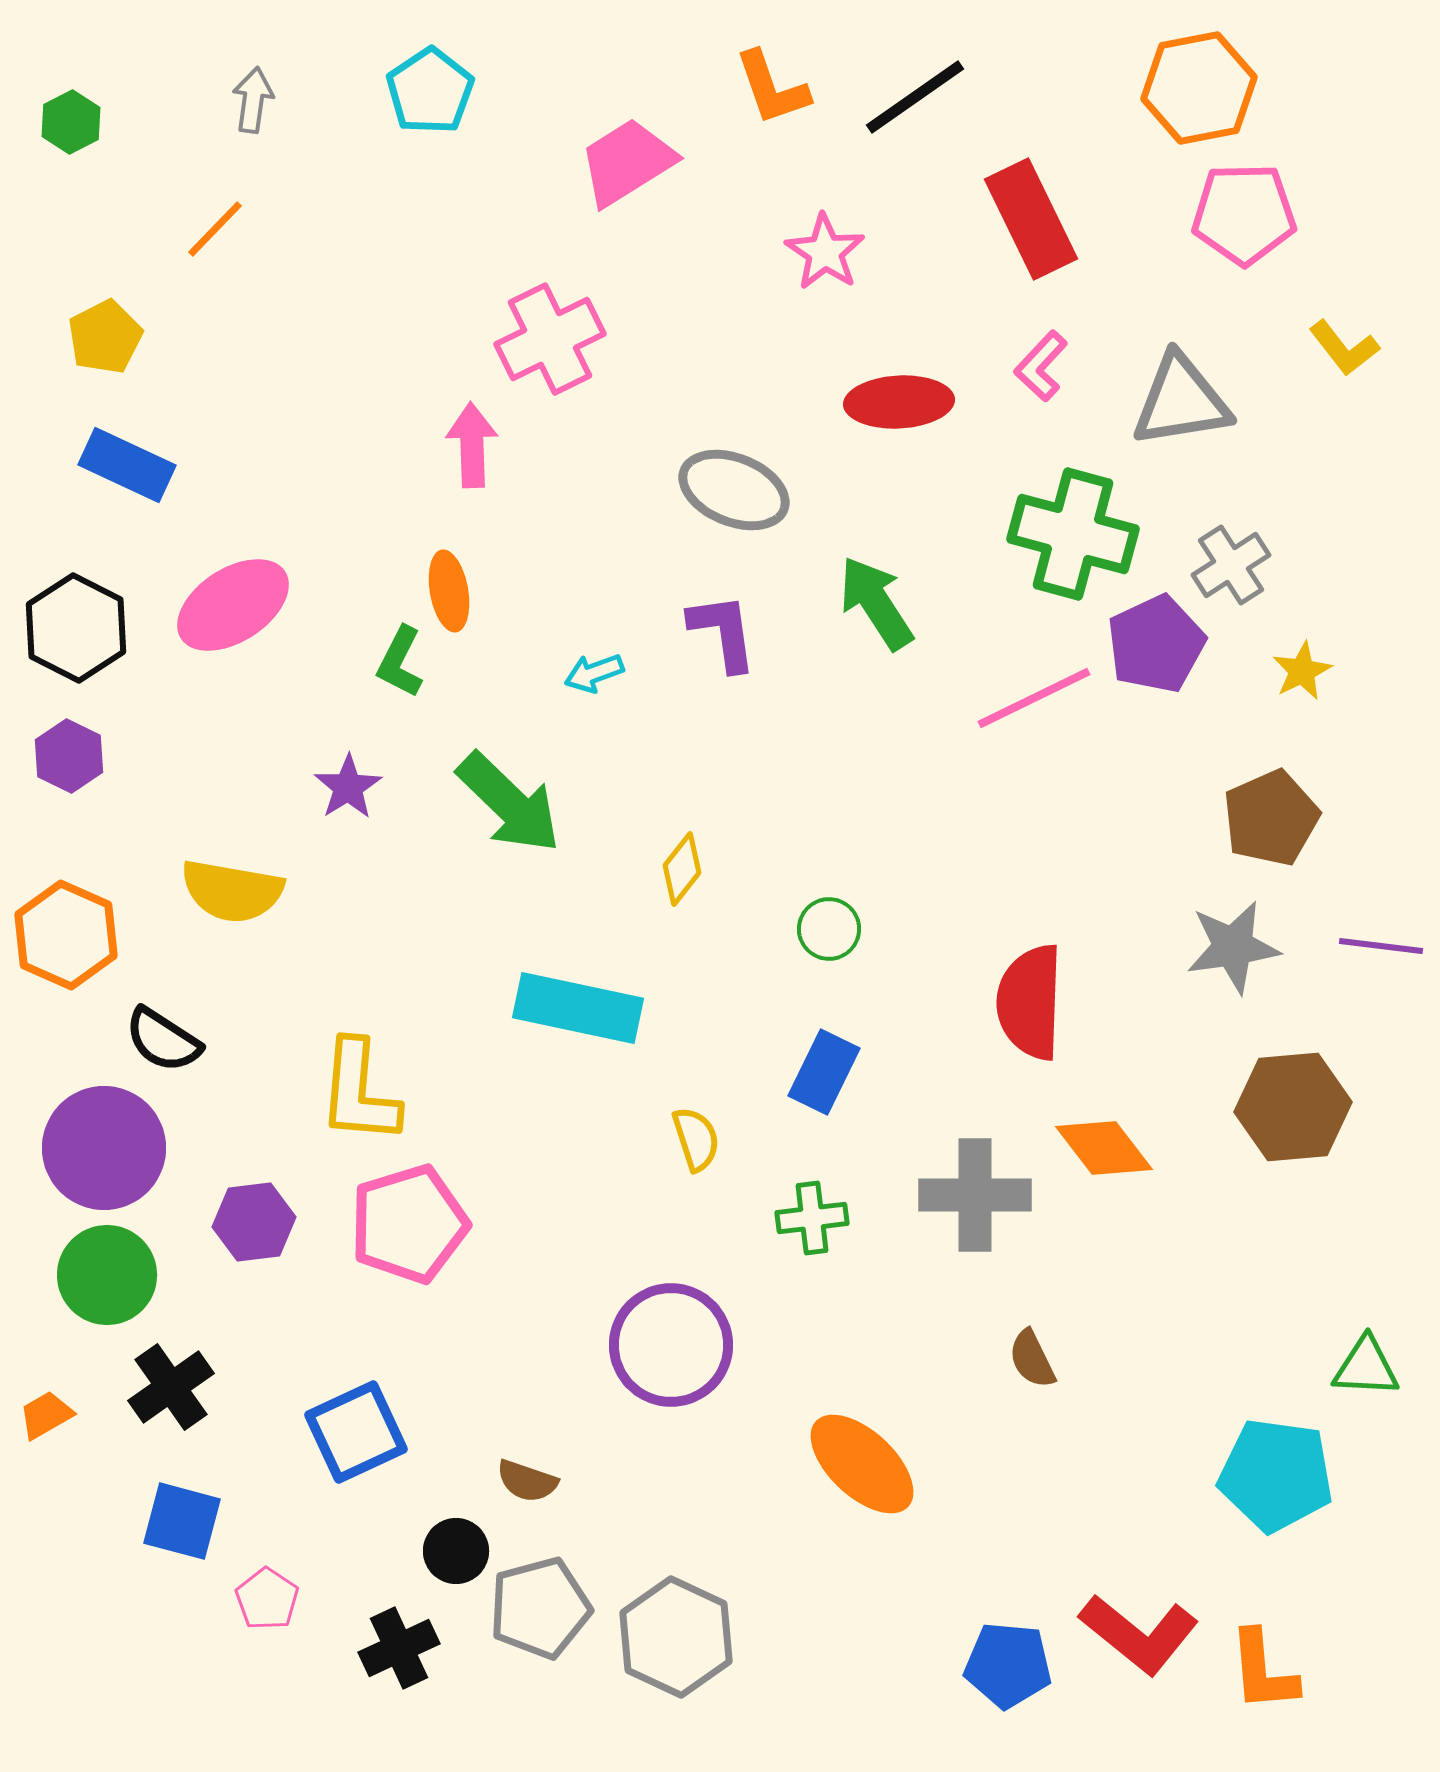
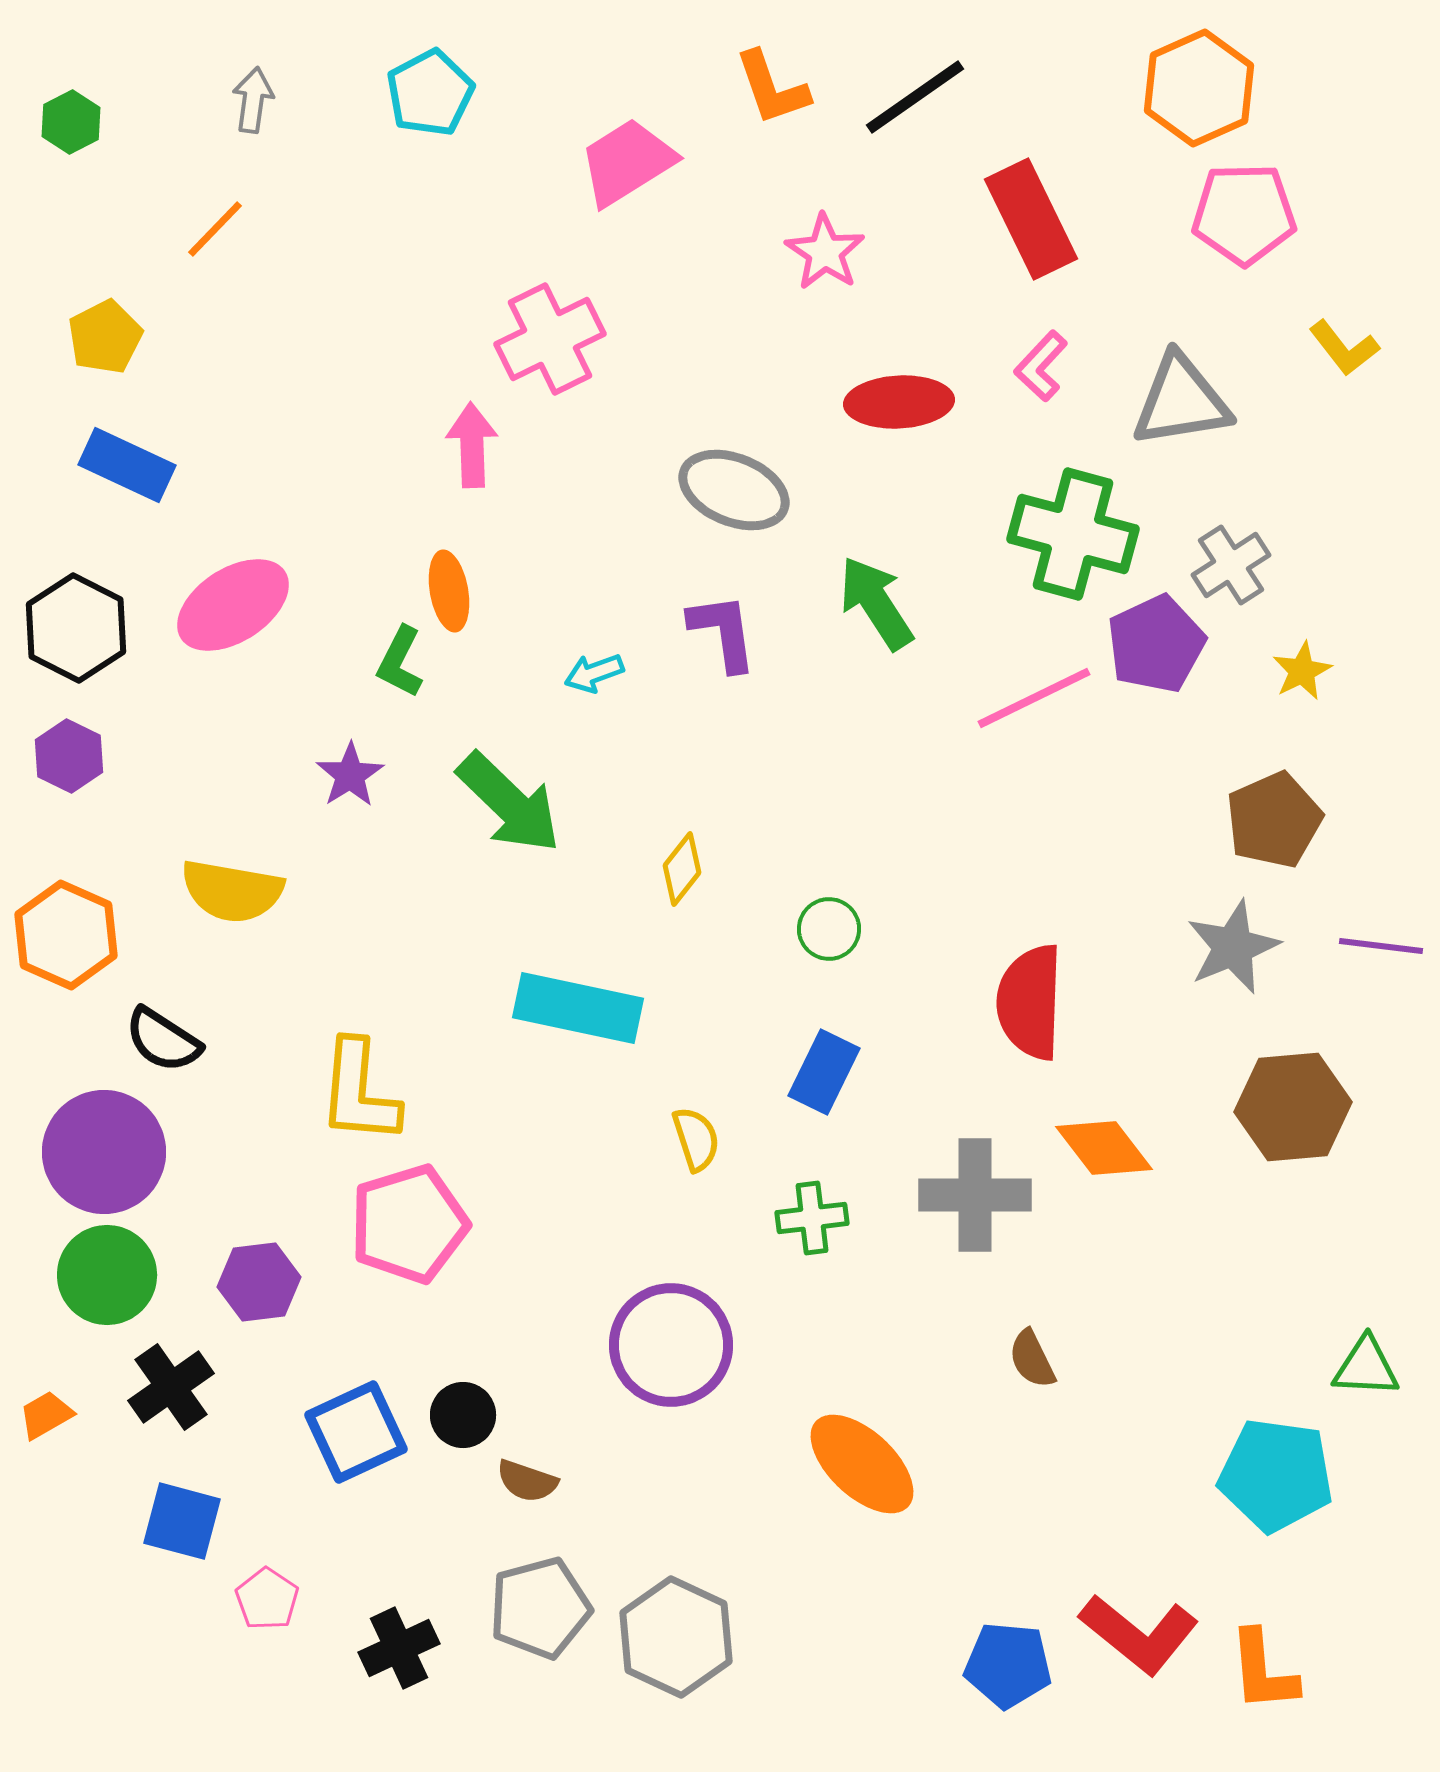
orange hexagon at (1199, 88): rotated 13 degrees counterclockwise
cyan pentagon at (430, 91): moved 2 px down; rotated 6 degrees clockwise
purple star at (348, 787): moved 2 px right, 12 px up
brown pentagon at (1271, 818): moved 3 px right, 2 px down
gray star at (1233, 947): rotated 14 degrees counterclockwise
purple circle at (104, 1148): moved 4 px down
purple hexagon at (254, 1222): moved 5 px right, 60 px down
black circle at (456, 1551): moved 7 px right, 136 px up
